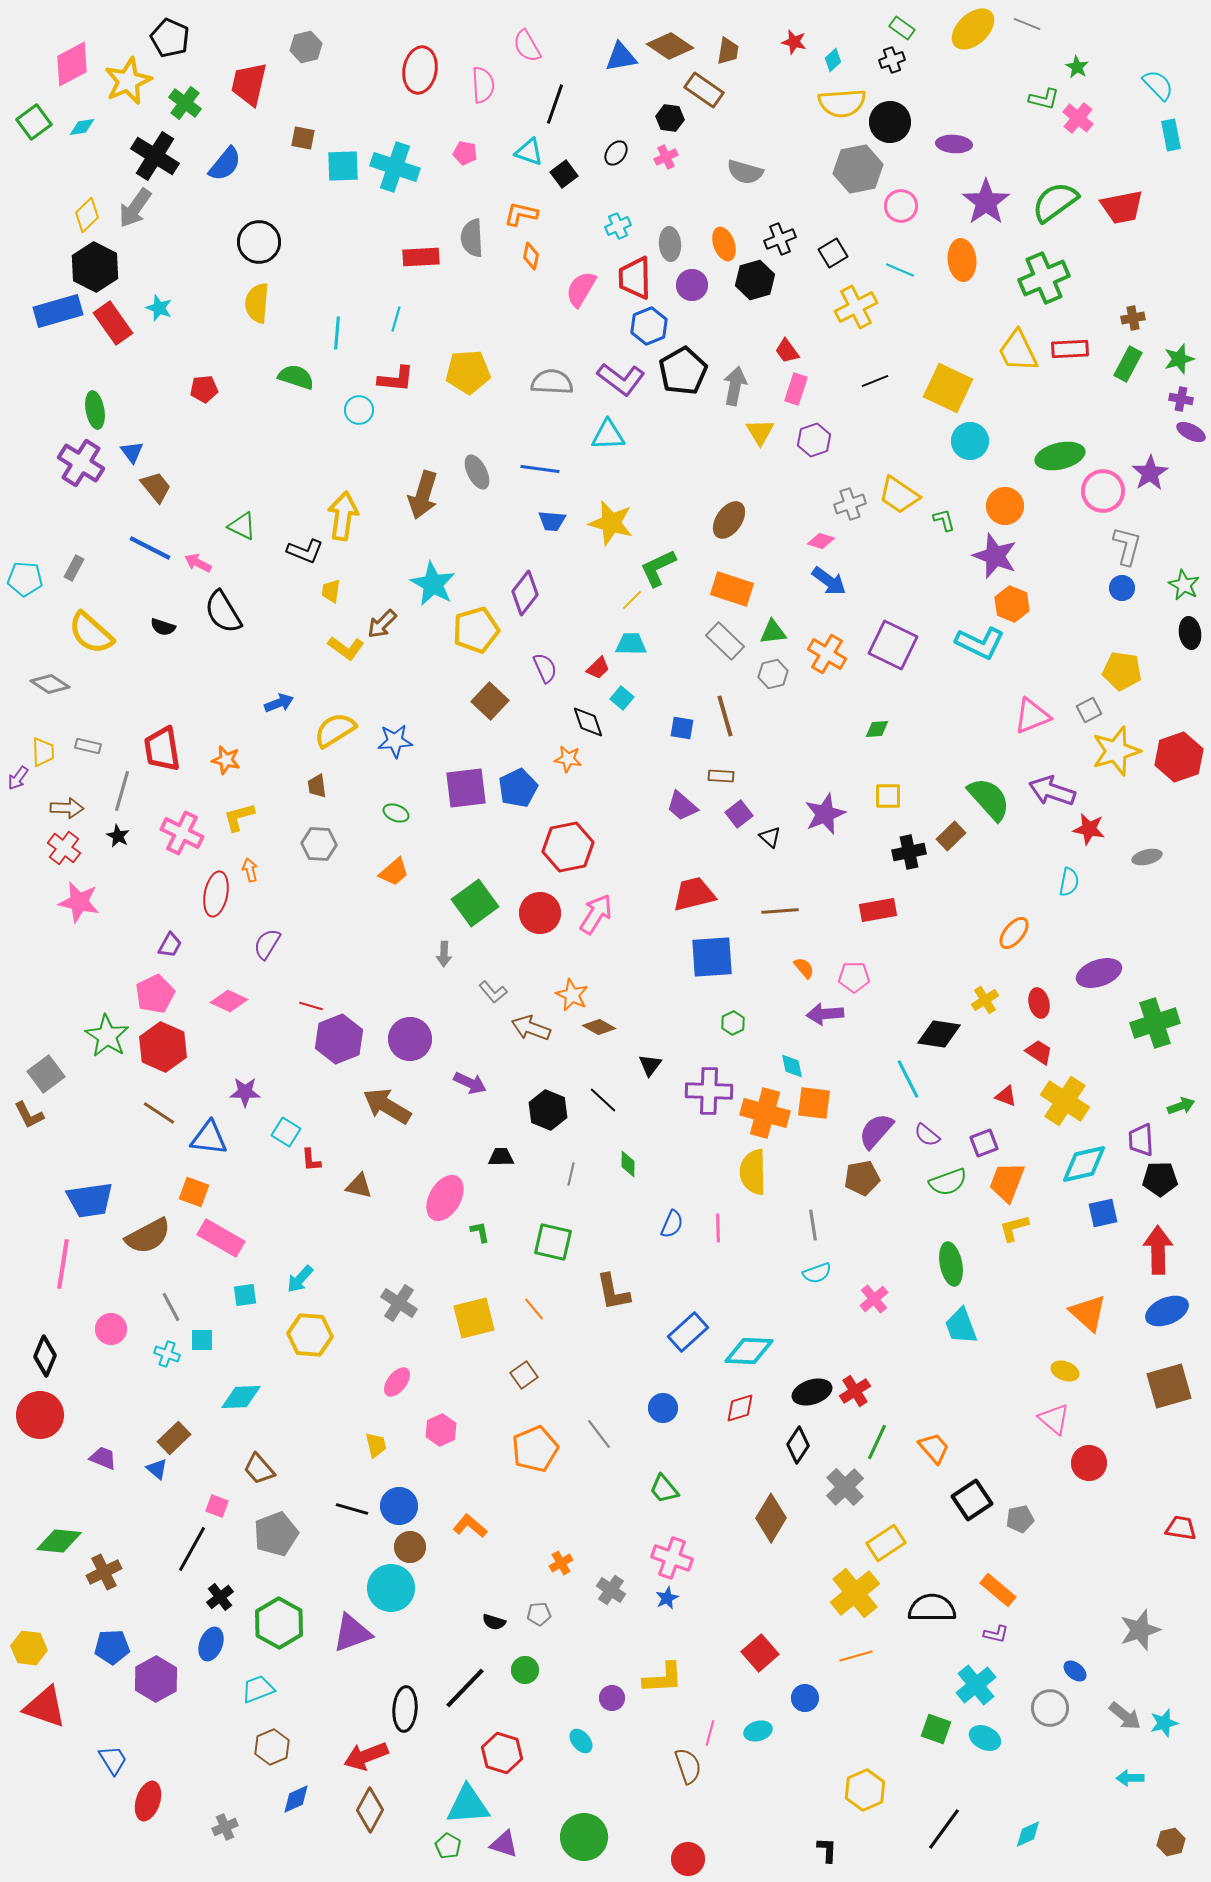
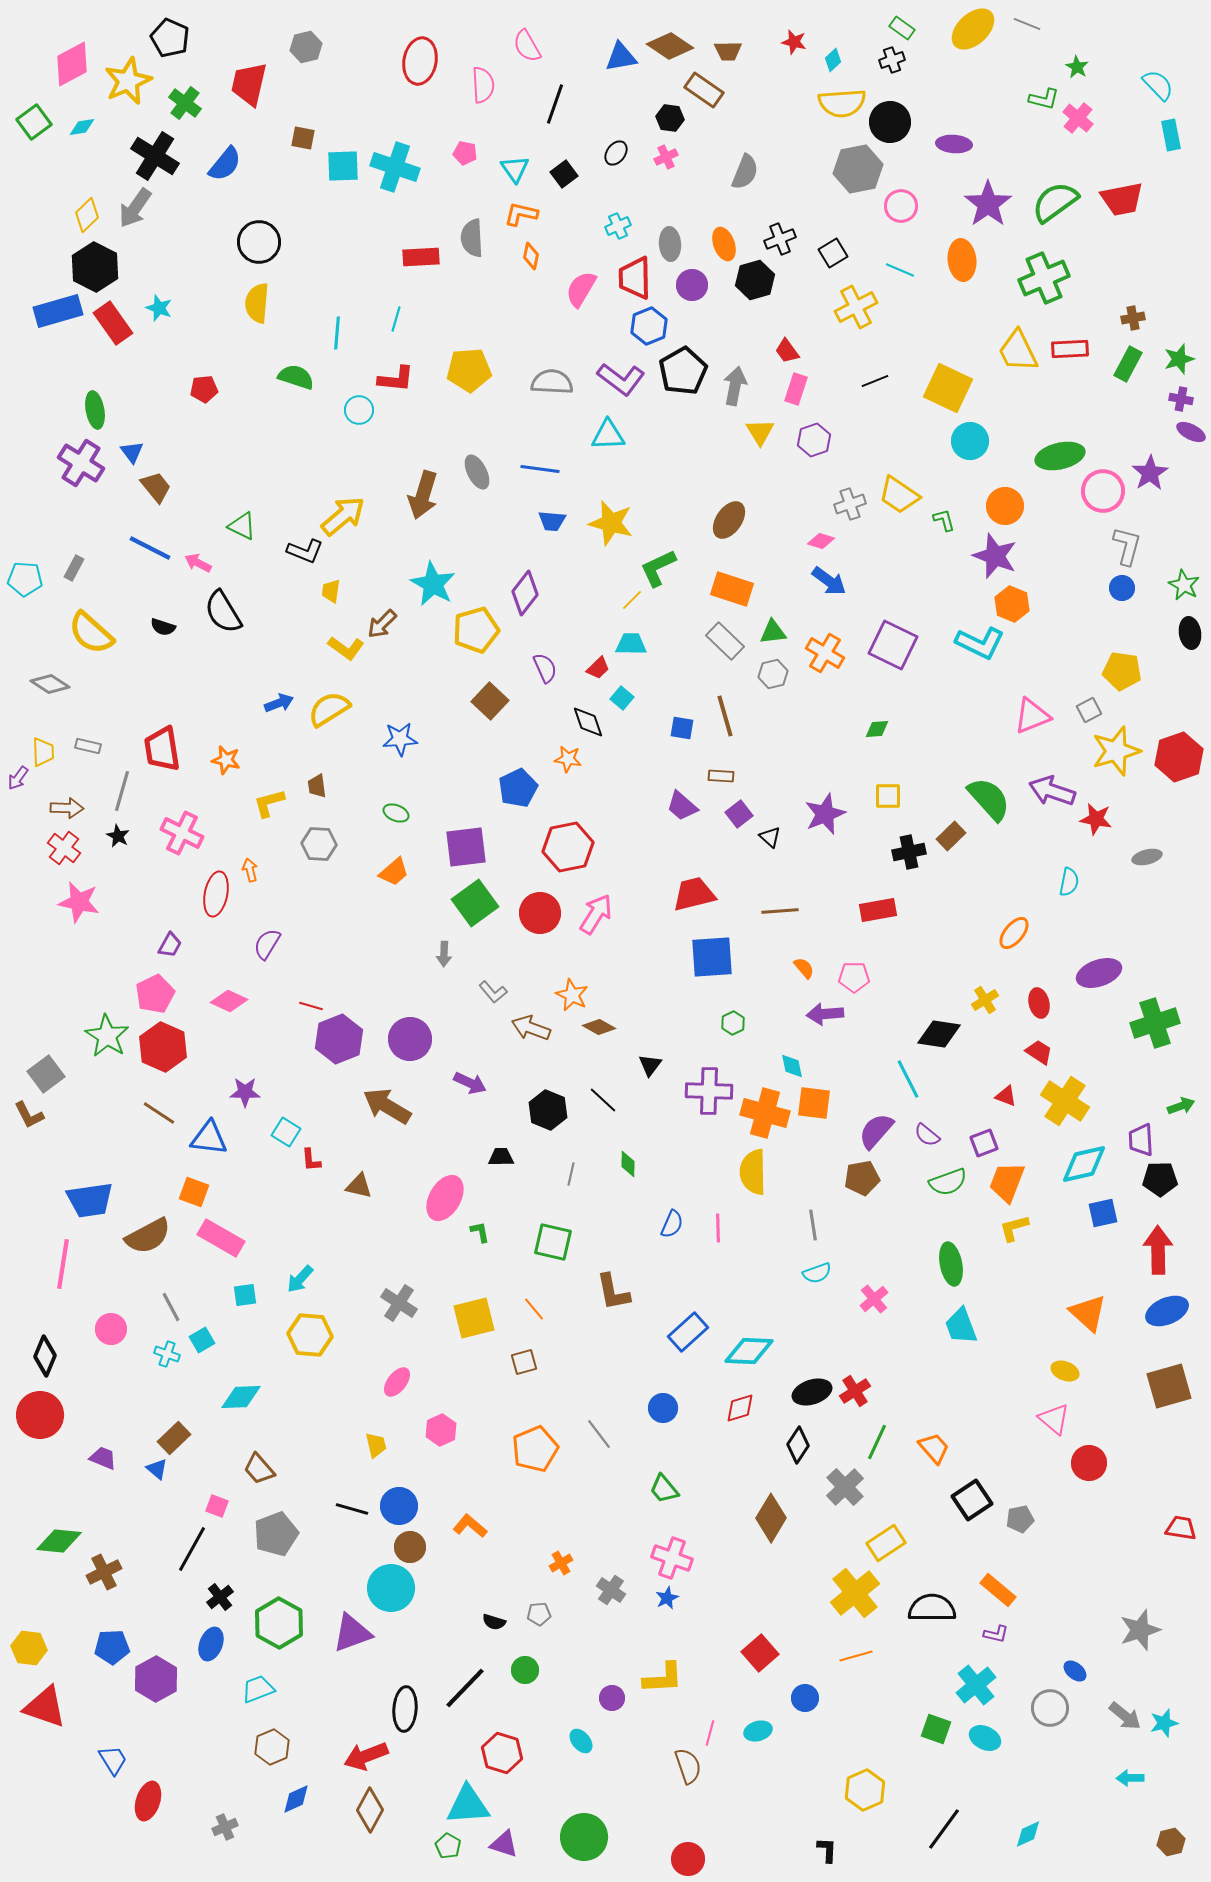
brown trapezoid at (728, 51): rotated 80 degrees clockwise
red ellipse at (420, 70): moved 9 px up
cyan triangle at (529, 152): moved 14 px left, 17 px down; rotated 36 degrees clockwise
gray semicircle at (745, 172): rotated 84 degrees counterclockwise
purple star at (986, 202): moved 2 px right, 2 px down
red trapezoid at (1122, 207): moved 8 px up
yellow pentagon at (468, 372): moved 1 px right, 2 px up
yellow arrow at (343, 516): rotated 42 degrees clockwise
orange cross at (827, 654): moved 2 px left, 1 px up
yellow semicircle at (335, 730): moved 6 px left, 21 px up
blue star at (395, 741): moved 5 px right, 2 px up
purple square at (466, 788): moved 59 px down
yellow L-shape at (239, 817): moved 30 px right, 14 px up
red star at (1089, 829): moved 7 px right, 10 px up
cyan square at (202, 1340): rotated 30 degrees counterclockwise
brown square at (524, 1375): moved 13 px up; rotated 20 degrees clockwise
